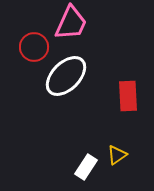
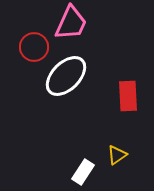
white rectangle: moved 3 px left, 5 px down
